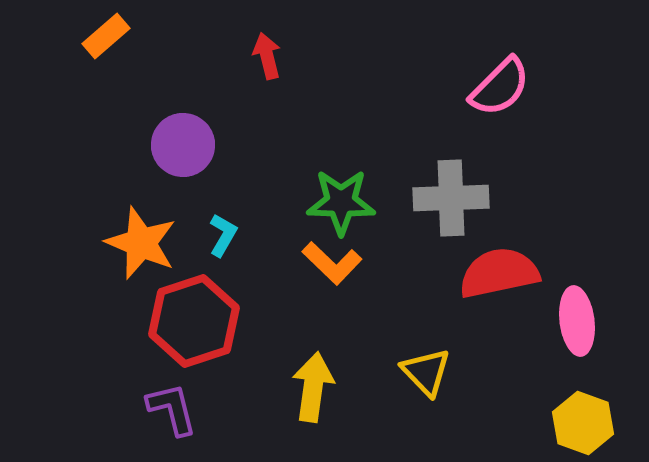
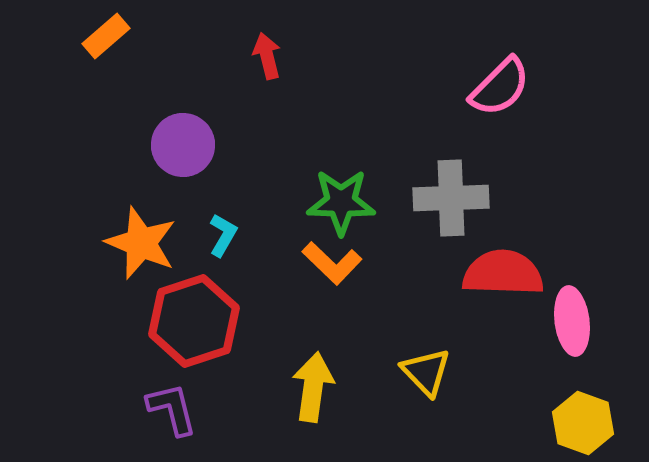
red semicircle: moved 4 px right; rotated 14 degrees clockwise
pink ellipse: moved 5 px left
